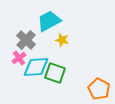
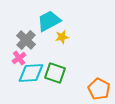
yellow star: moved 3 px up; rotated 24 degrees counterclockwise
cyan diamond: moved 5 px left, 6 px down
